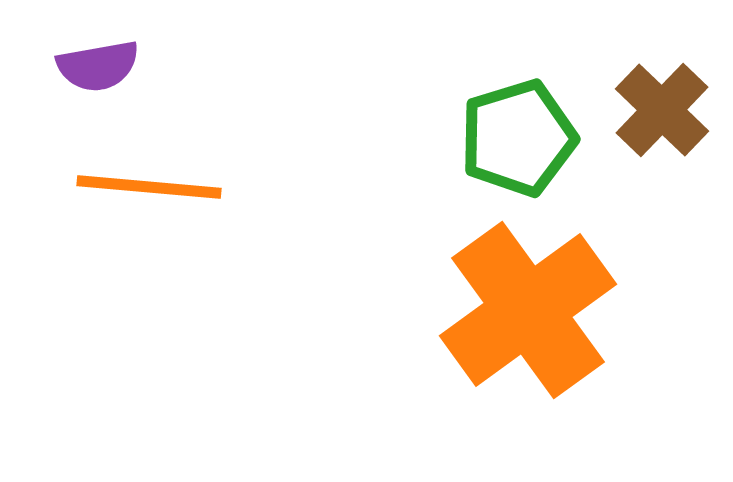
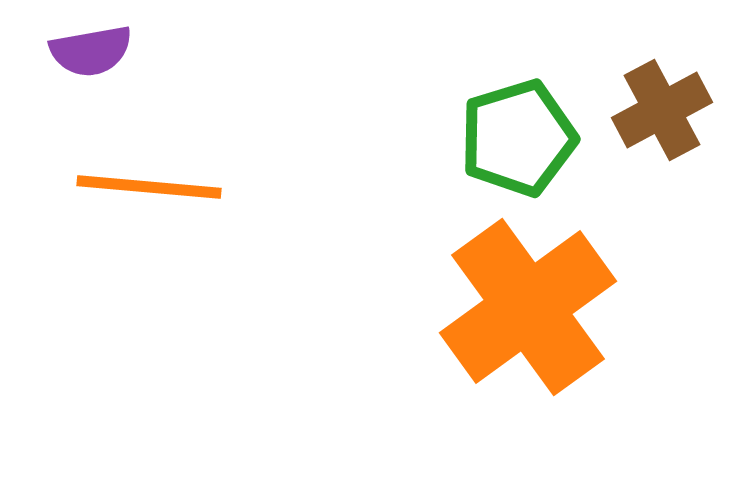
purple semicircle: moved 7 px left, 15 px up
brown cross: rotated 18 degrees clockwise
orange cross: moved 3 px up
